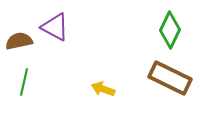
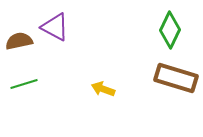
brown rectangle: moved 6 px right; rotated 9 degrees counterclockwise
green line: moved 2 px down; rotated 60 degrees clockwise
